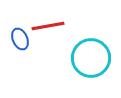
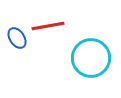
blue ellipse: moved 3 px left, 1 px up; rotated 10 degrees counterclockwise
